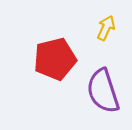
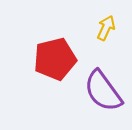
purple semicircle: rotated 18 degrees counterclockwise
